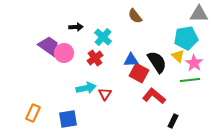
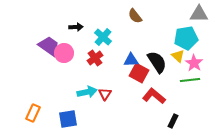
cyan arrow: moved 1 px right, 4 px down
